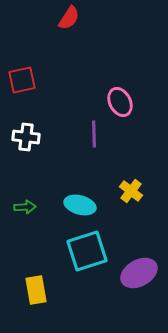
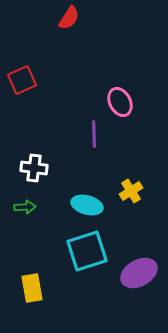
red square: rotated 12 degrees counterclockwise
white cross: moved 8 px right, 31 px down
yellow cross: rotated 20 degrees clockwise
cyan ellipse: moved 7 px right
yellow rectangle: moved 4 px left, 2 px up
